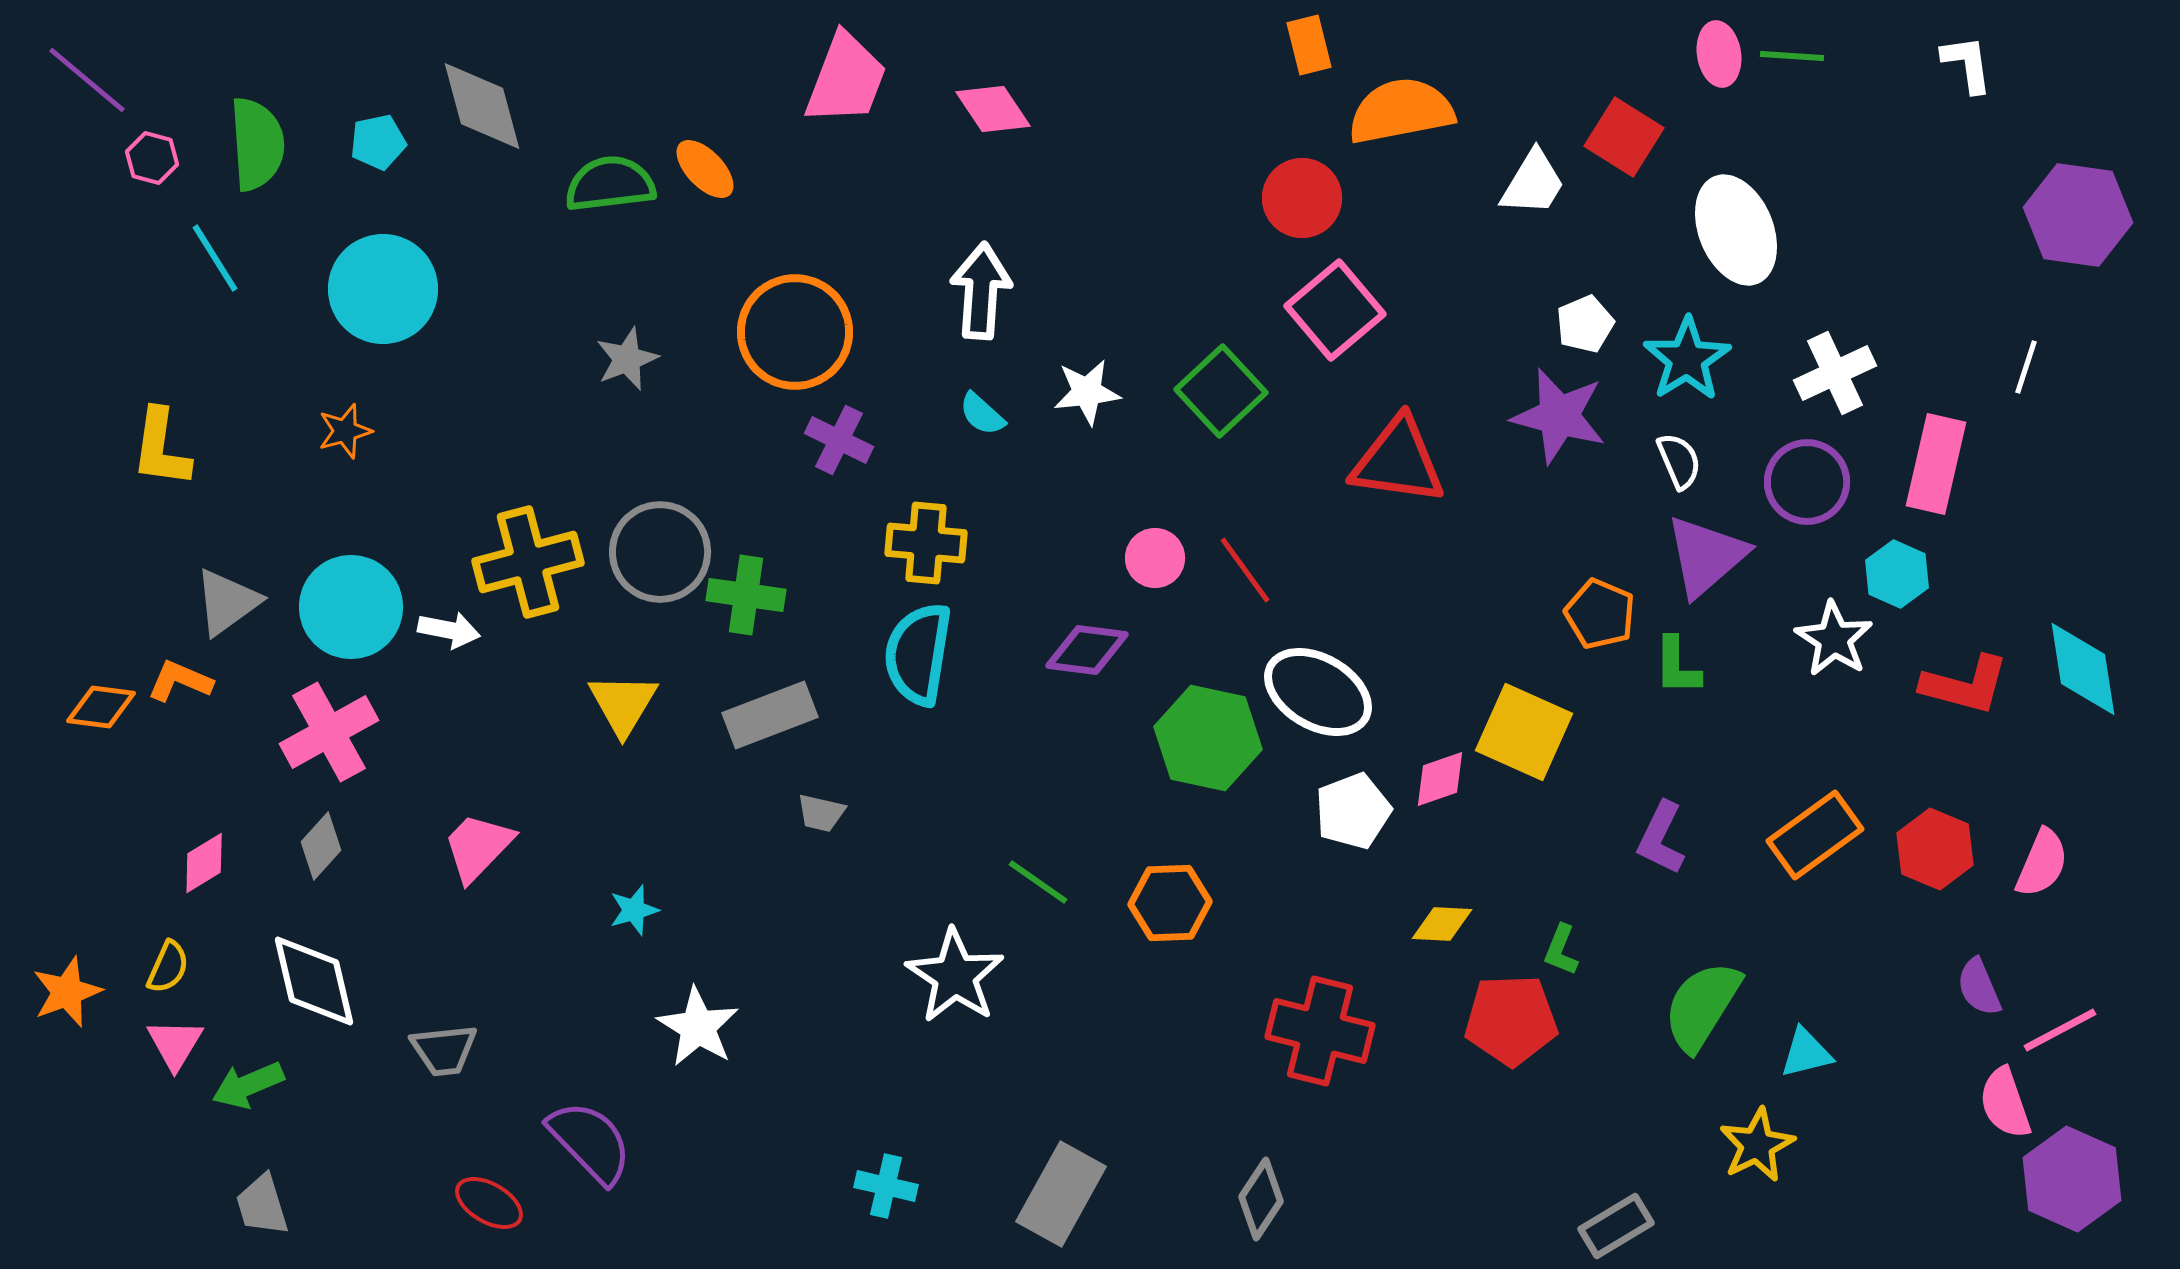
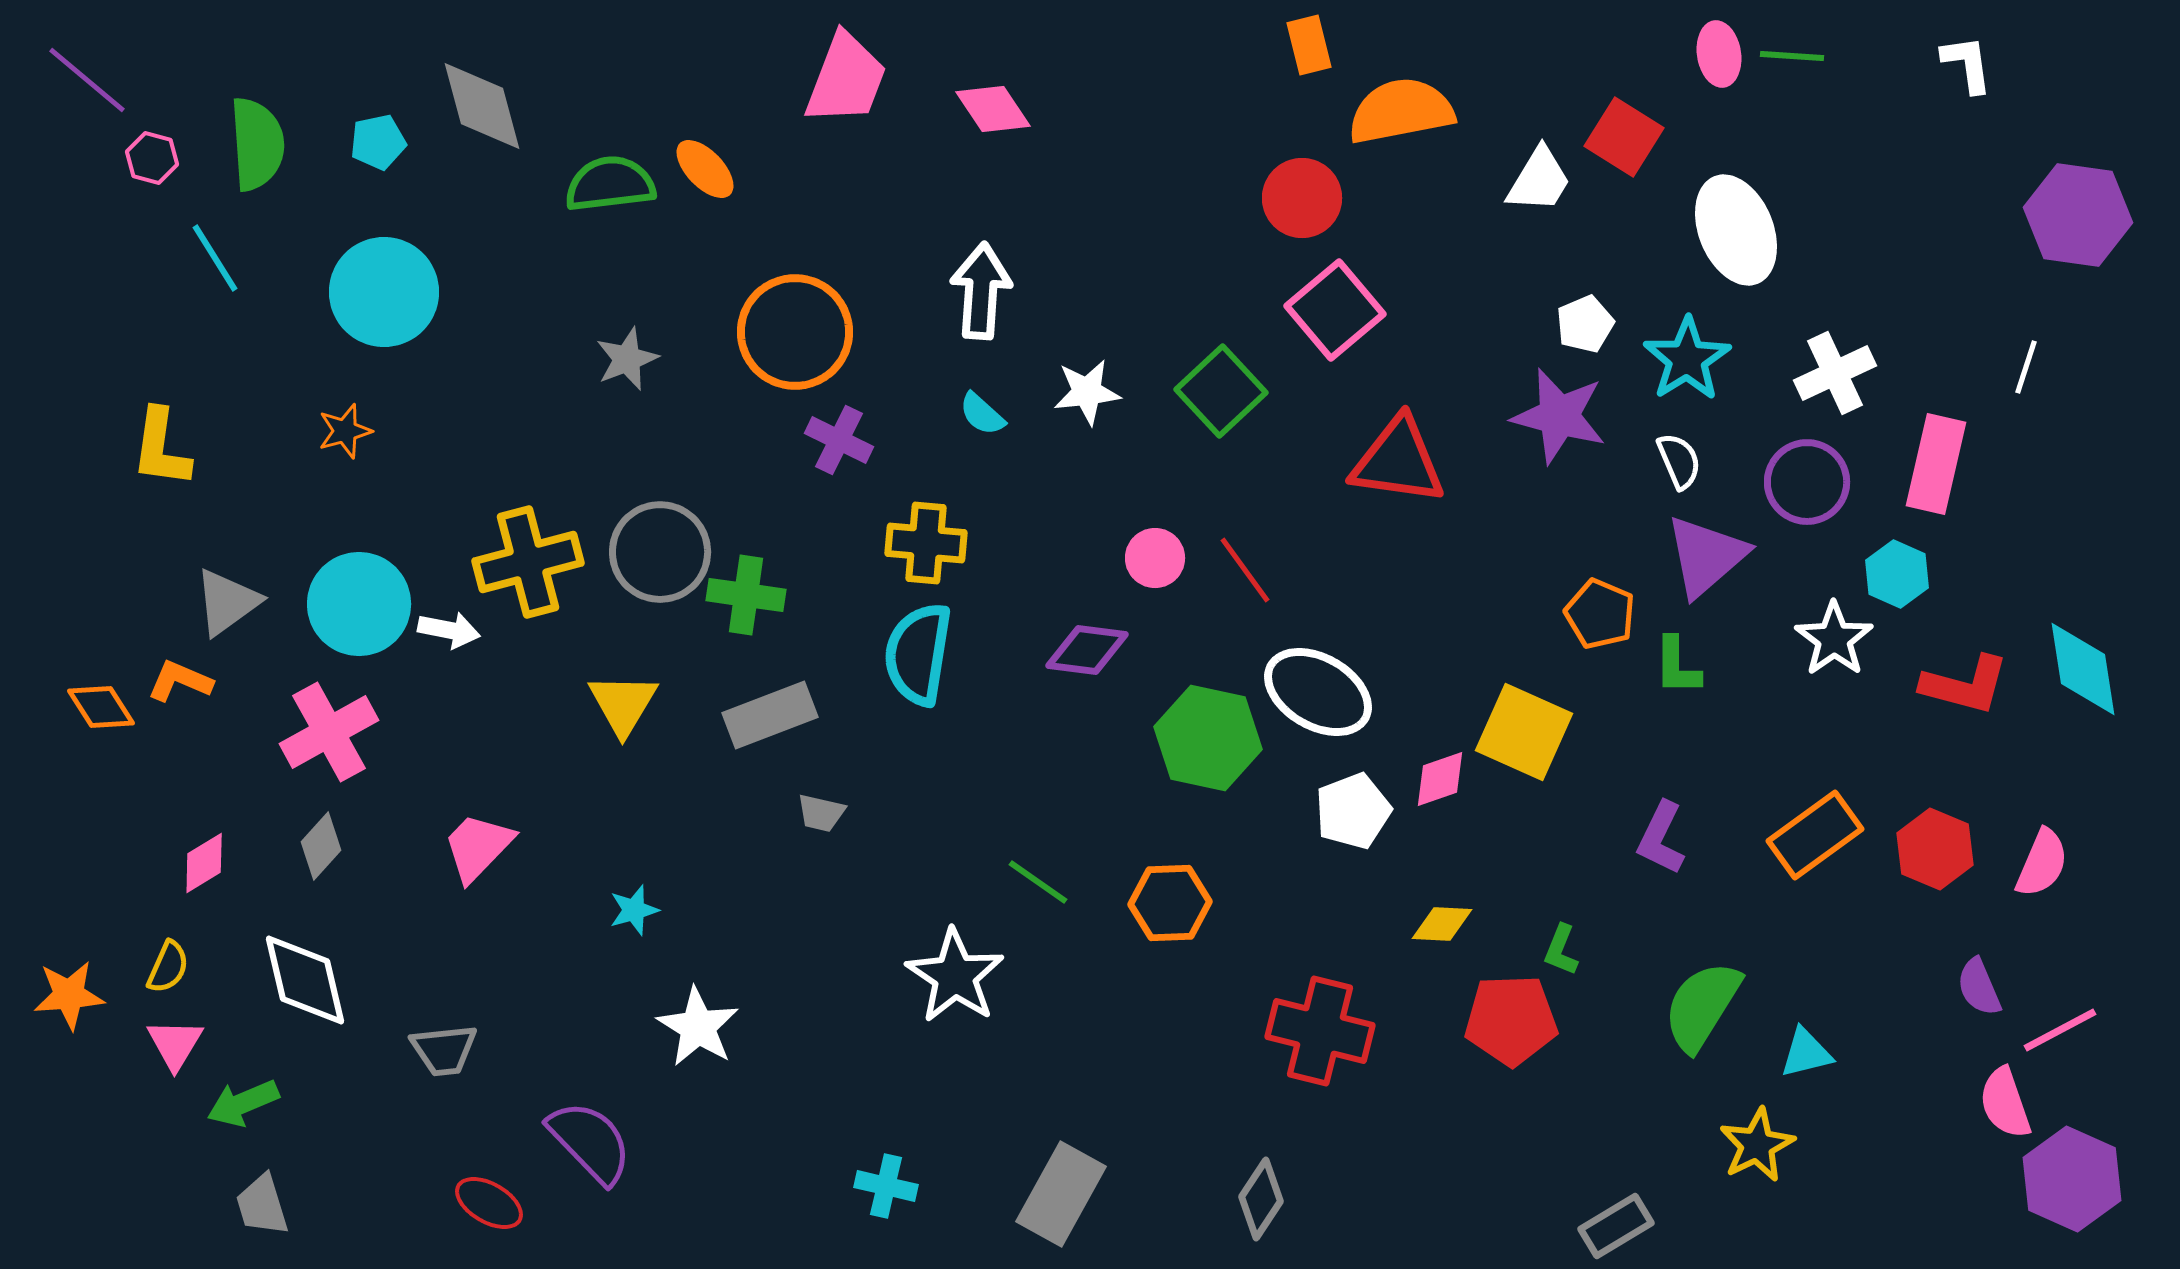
white trapezoid at (1533, 183): moved 6 px right, 3 px up
cyan circle at (383, 289): moved 1 px right, 3 px down
cyan circle at (351, 607): moved 8 px right, 3 px up
white star at (1834, 639): rotated 4 degrees clockwise
orange diamond at (101, 707): rotated 50 degrees clockwise
white diamond at (314, 981): moved 9 px left, 1 px up
orange star at (67, 992): moved 2 px right, 3 px down; rotated 16 degrees clockwise
green arrow at (248, 1085): moved 5 px left, 18 px down
